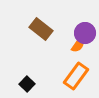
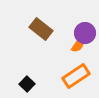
orange rectangle: rotated 20 degrees clockwise
